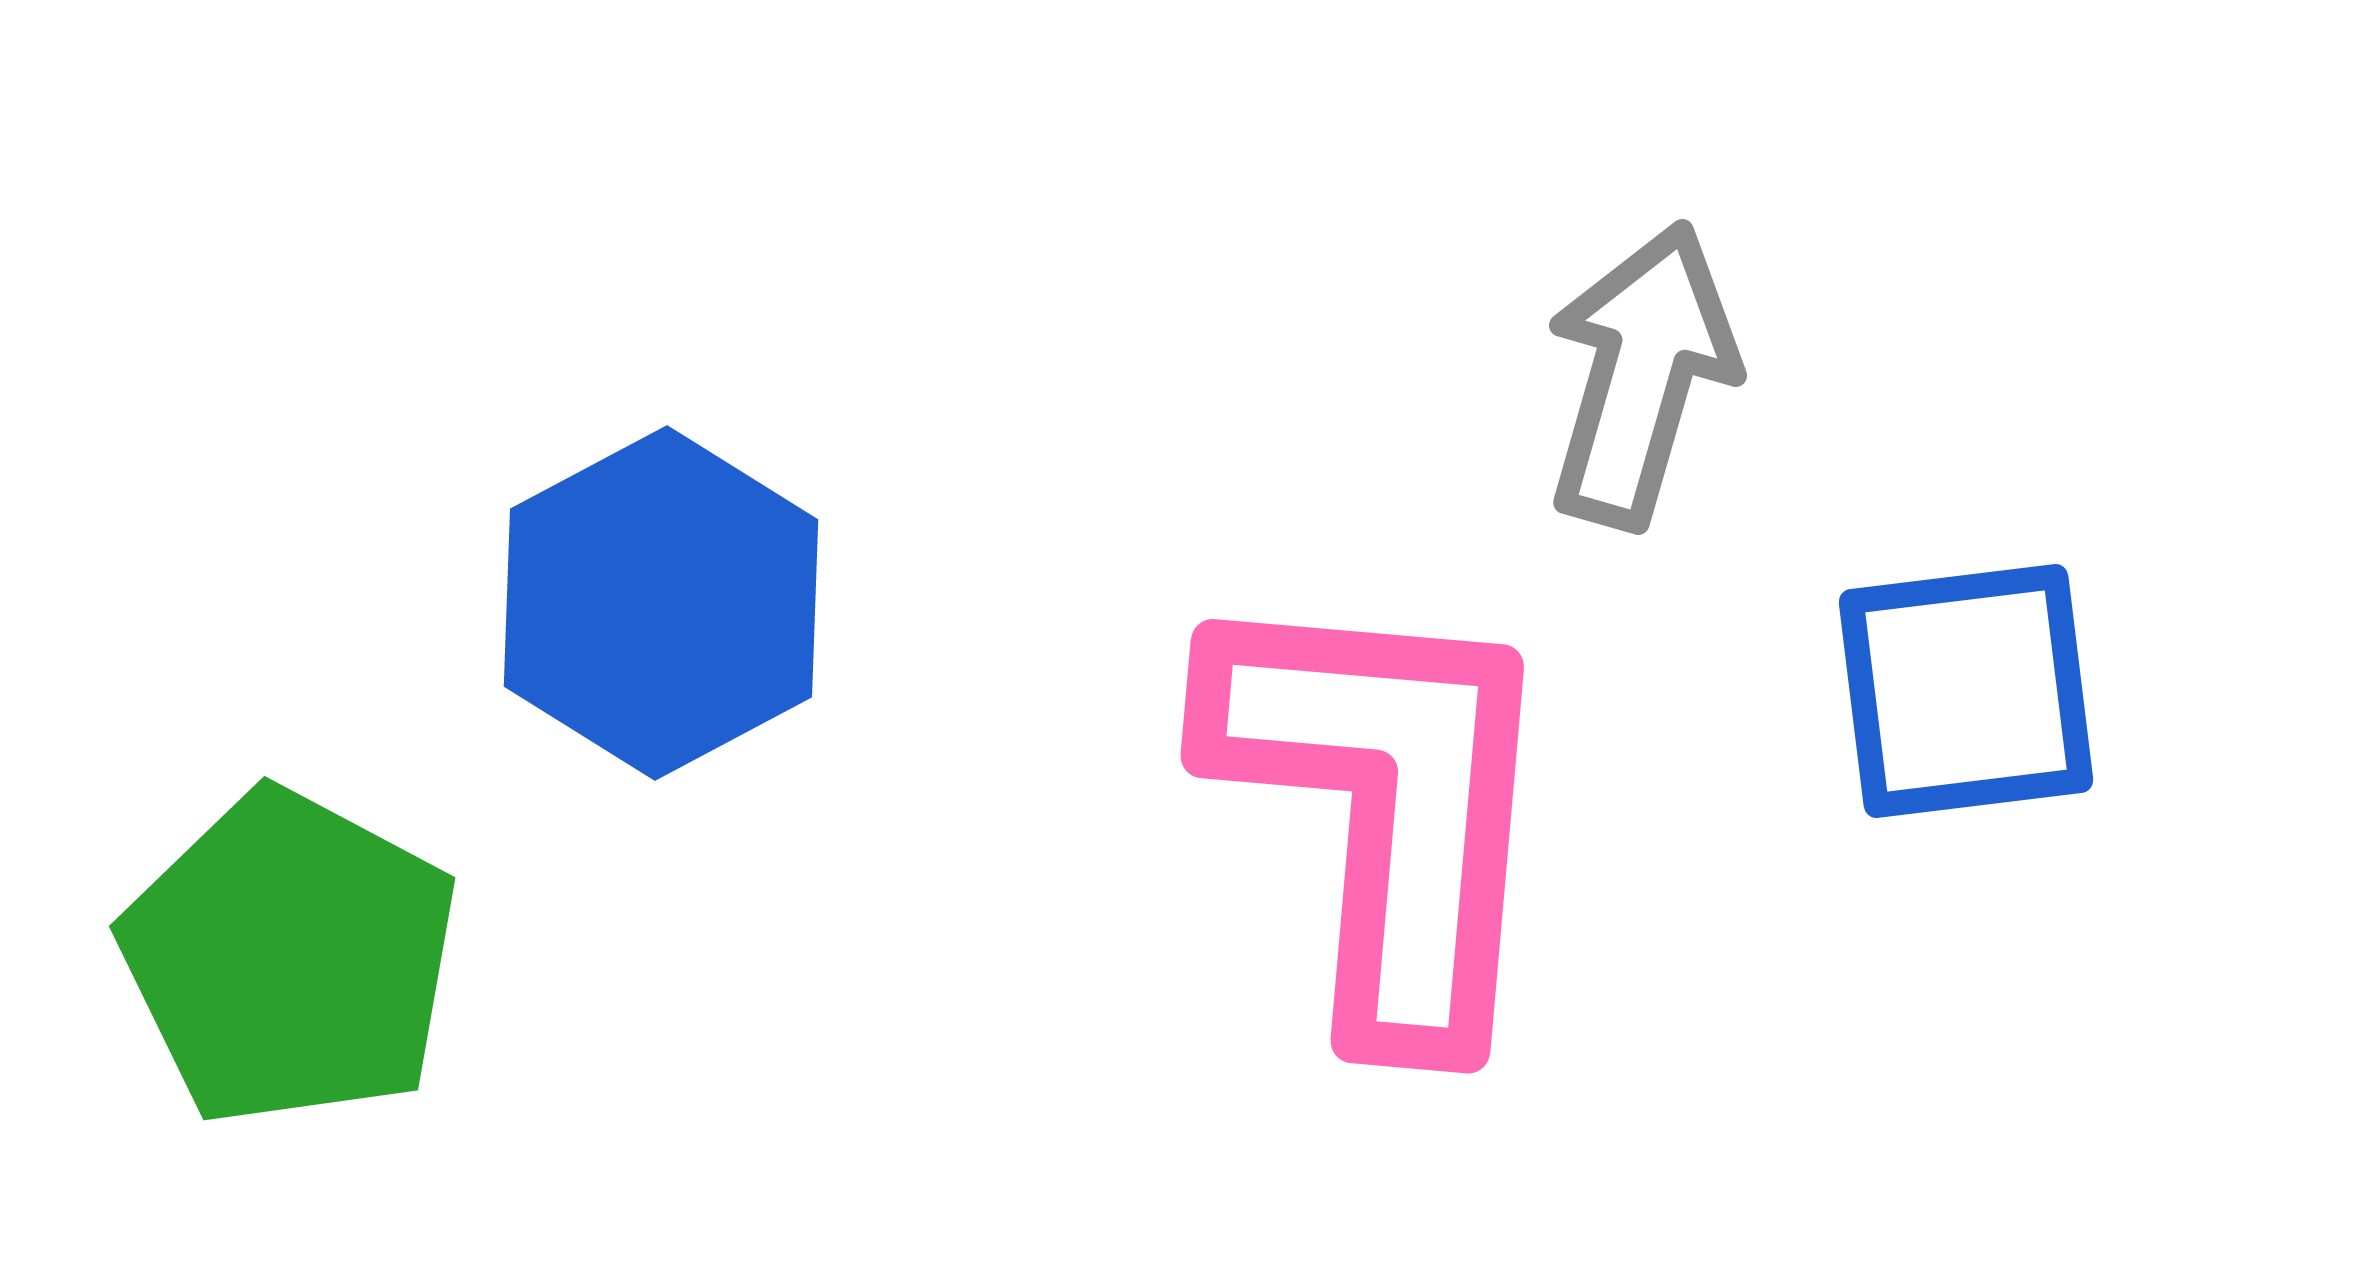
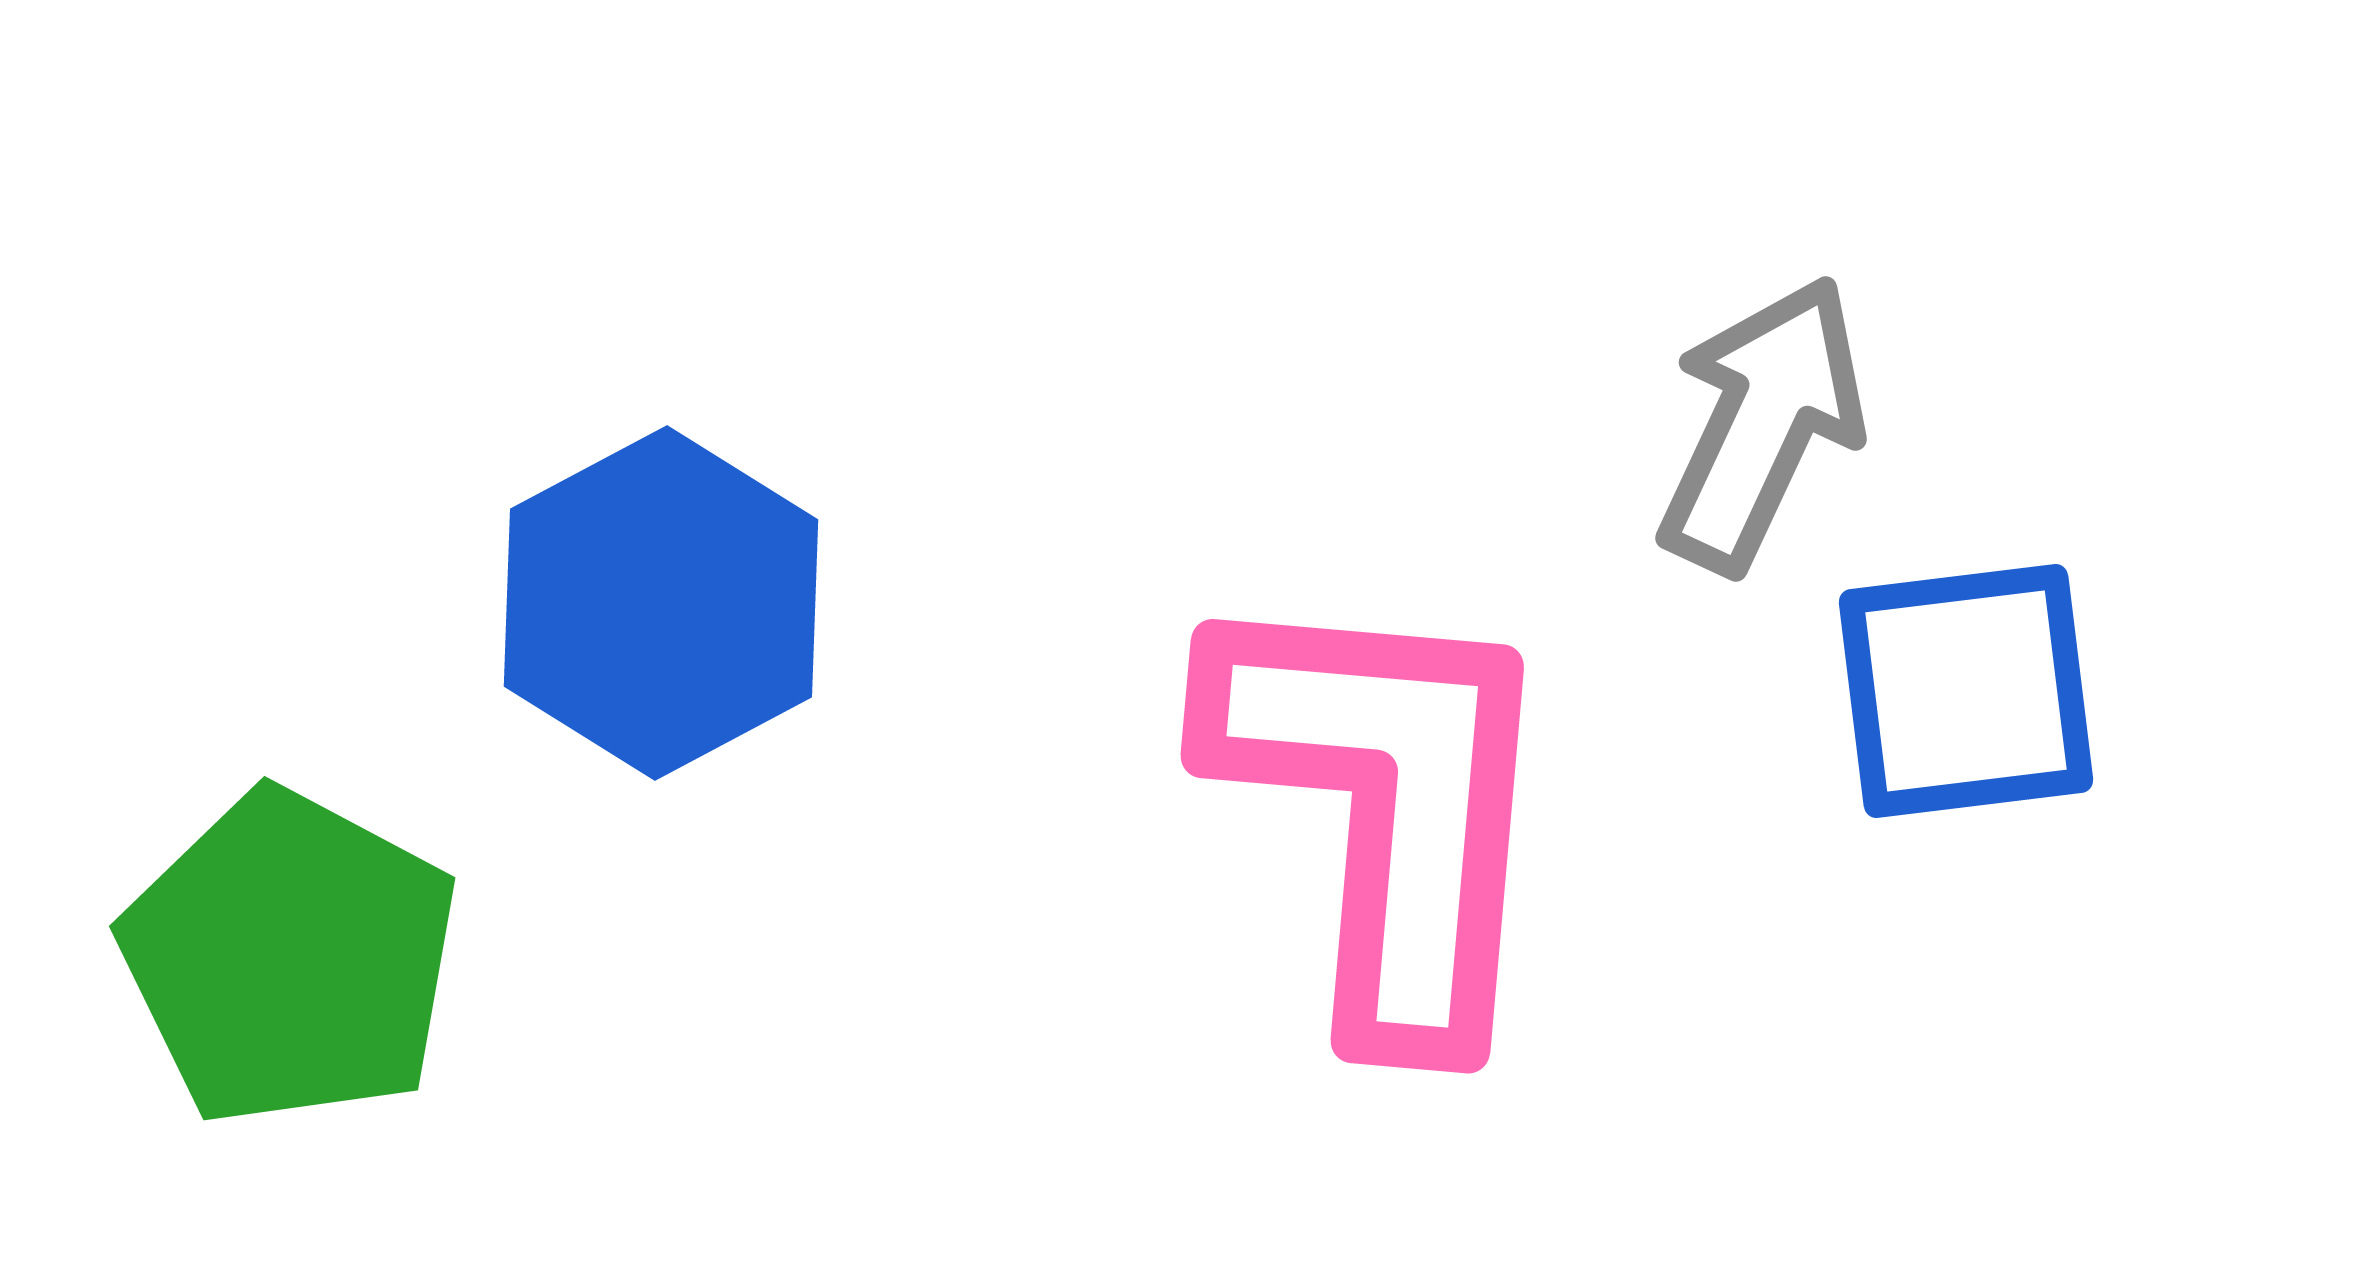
gray arrow: moved 121 px right, 49 px down; rotated 9 degrees clockwise
